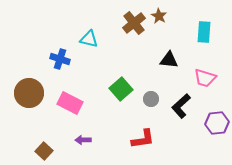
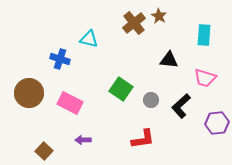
cyan rectangle: moved 3 px down
green square: rotated 15 degrees counterclockwise
gray circle: moved 1 px down
